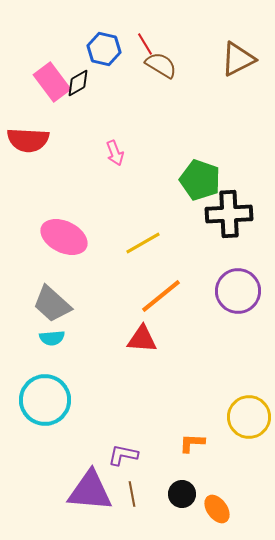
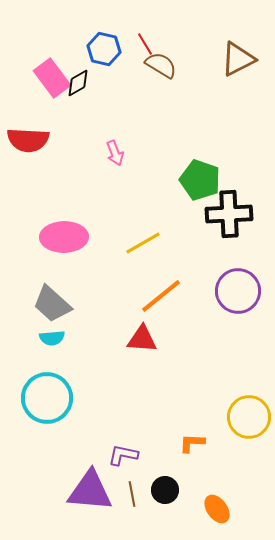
pink rectangle: moved 4 px up
pink ellipse: rotated 27 degrees counterclockwise
cyan circle: moved 2 px right, 2 px up
black circle: moved 17 px left, 4 px up
